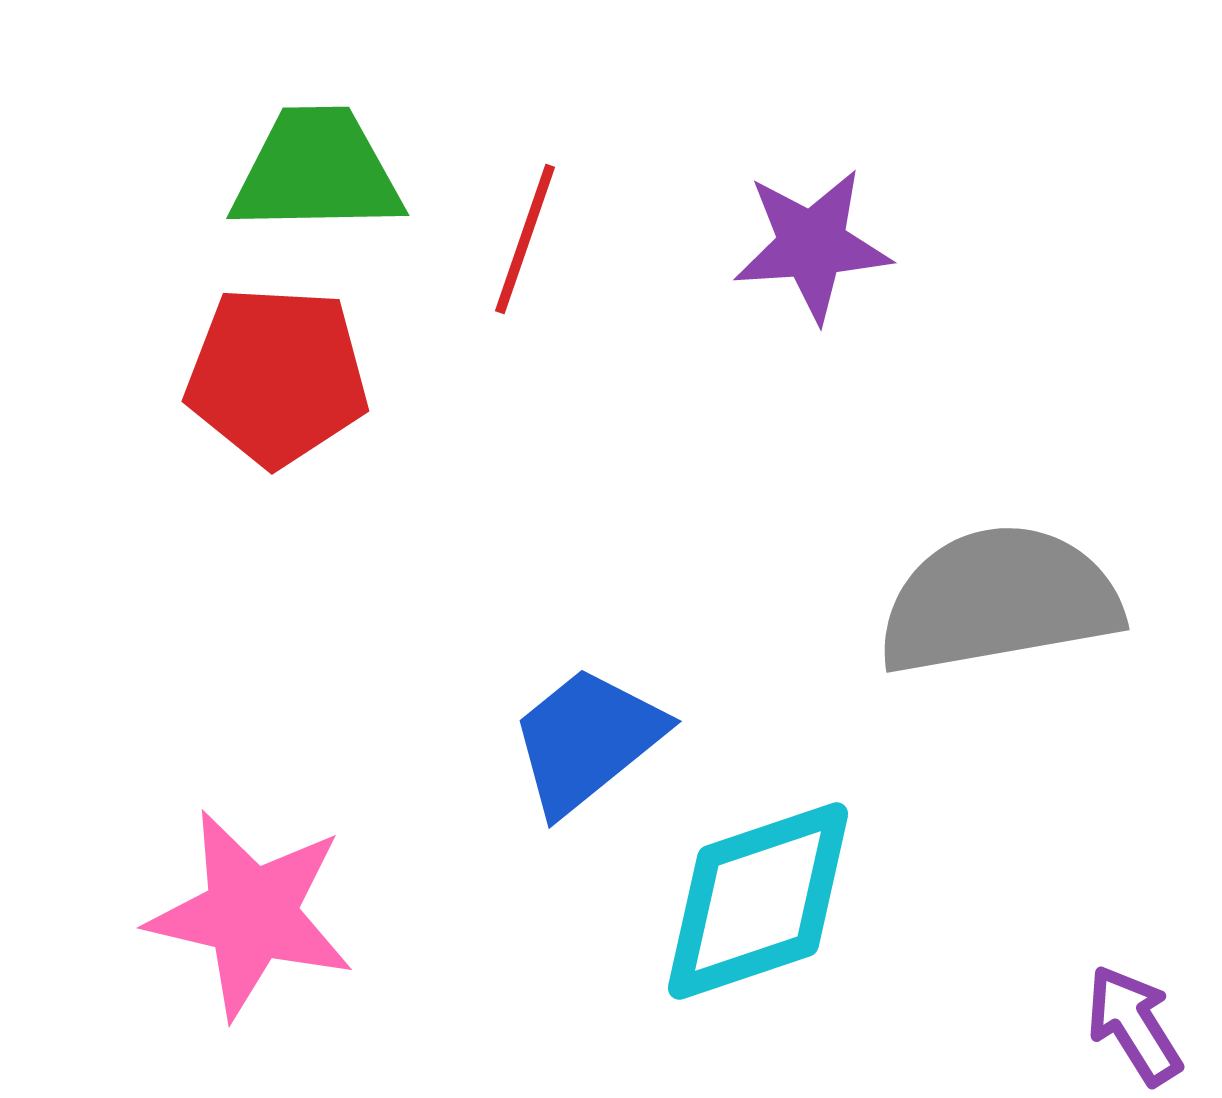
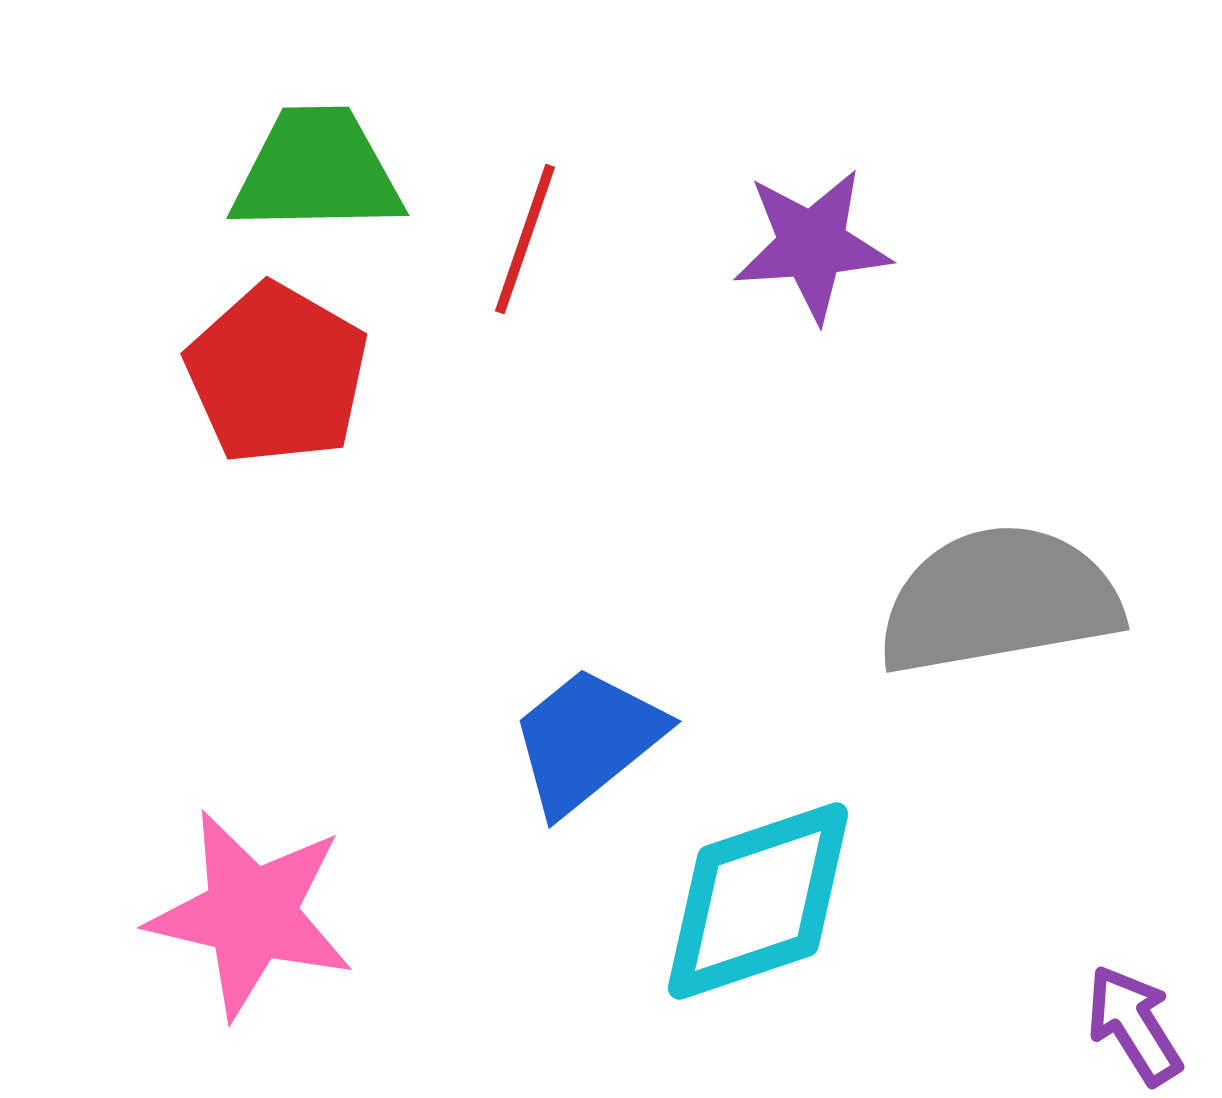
red pentagon: moved 2 px up; rotated 27 degrees clockwise
